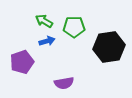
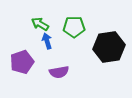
green arrow: moved 4 px left, 3 px down
blue arrow: rotated 91 degrees counterclockwise
purple semicircle: moved 5 px left, 11 px up
